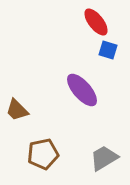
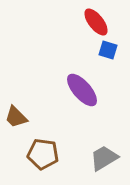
brown trapezoid: moved 1 px left, 7 px down
brown pentagon: rotated 20 degrees clockwise
